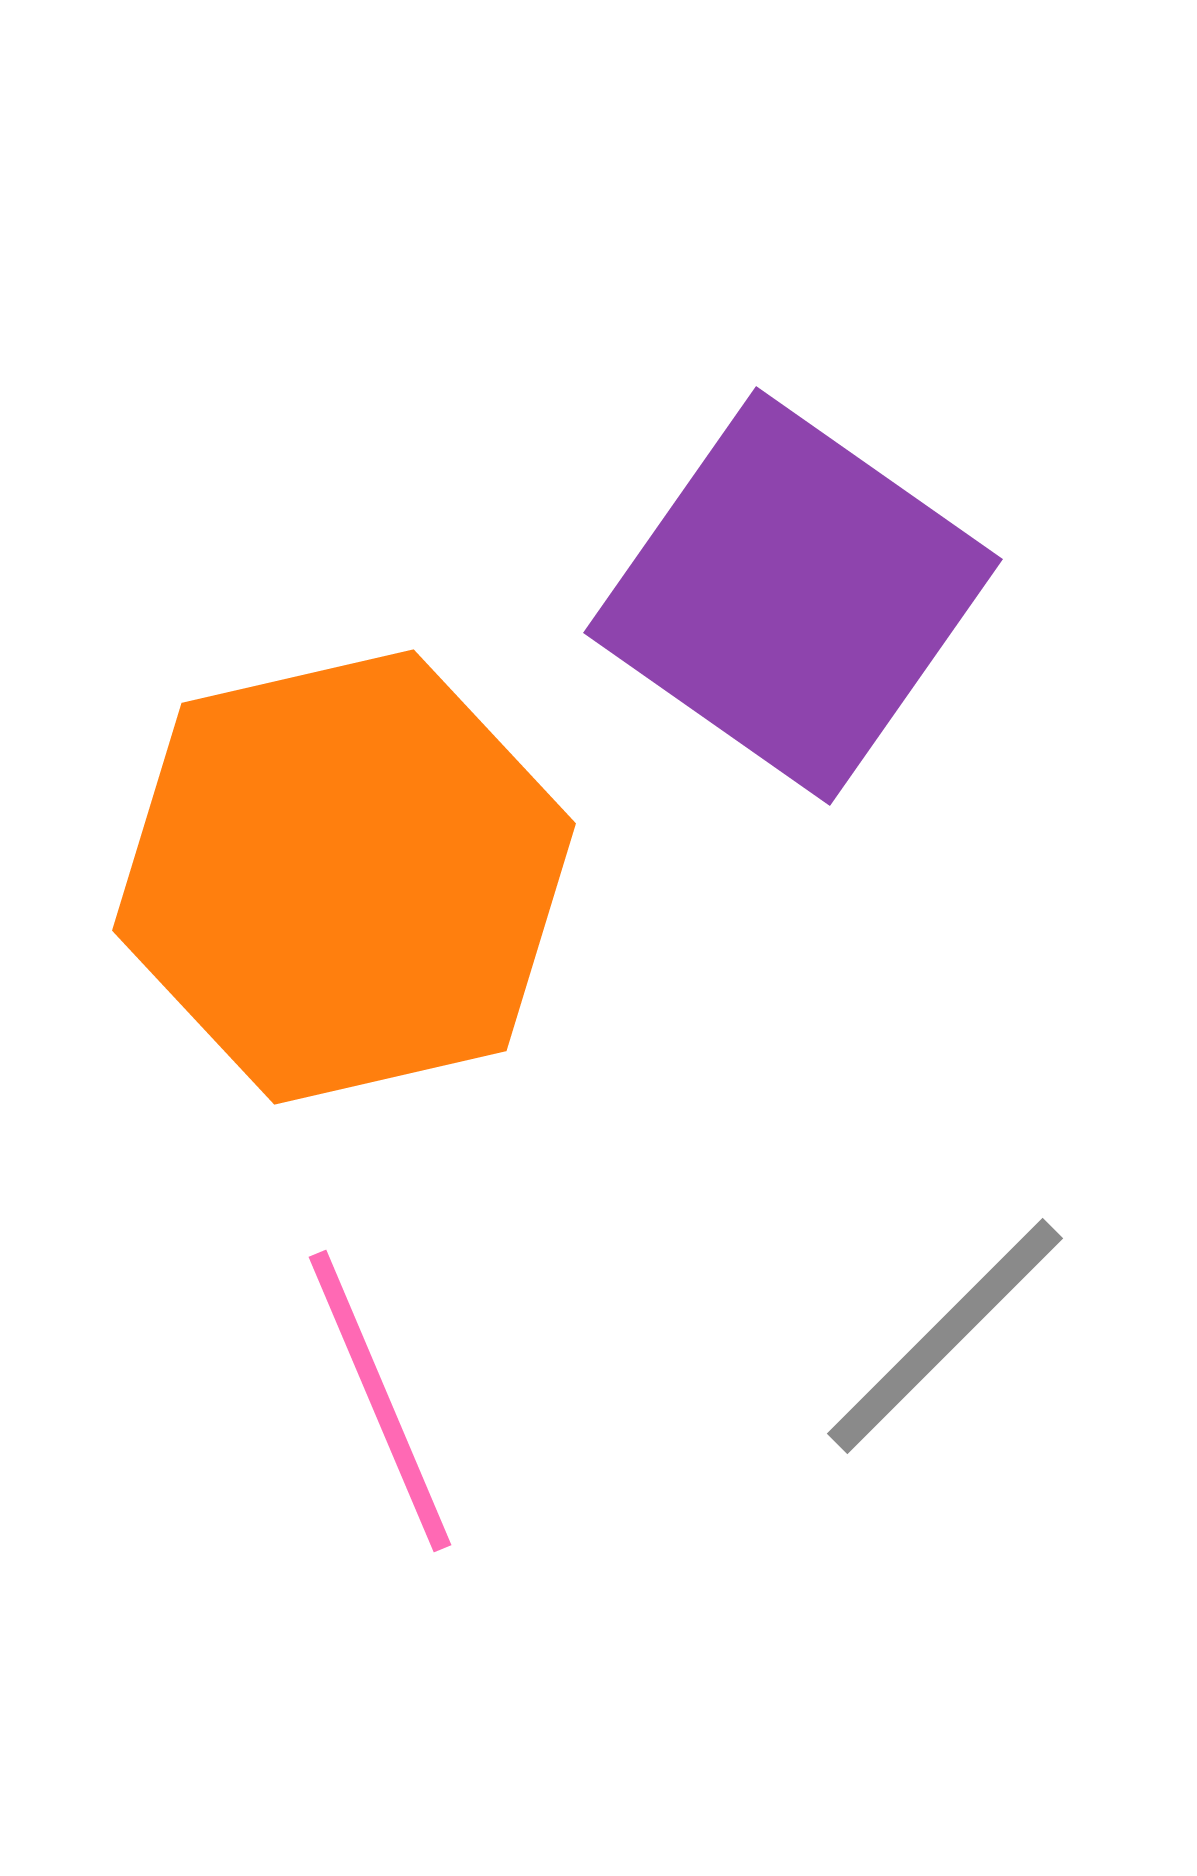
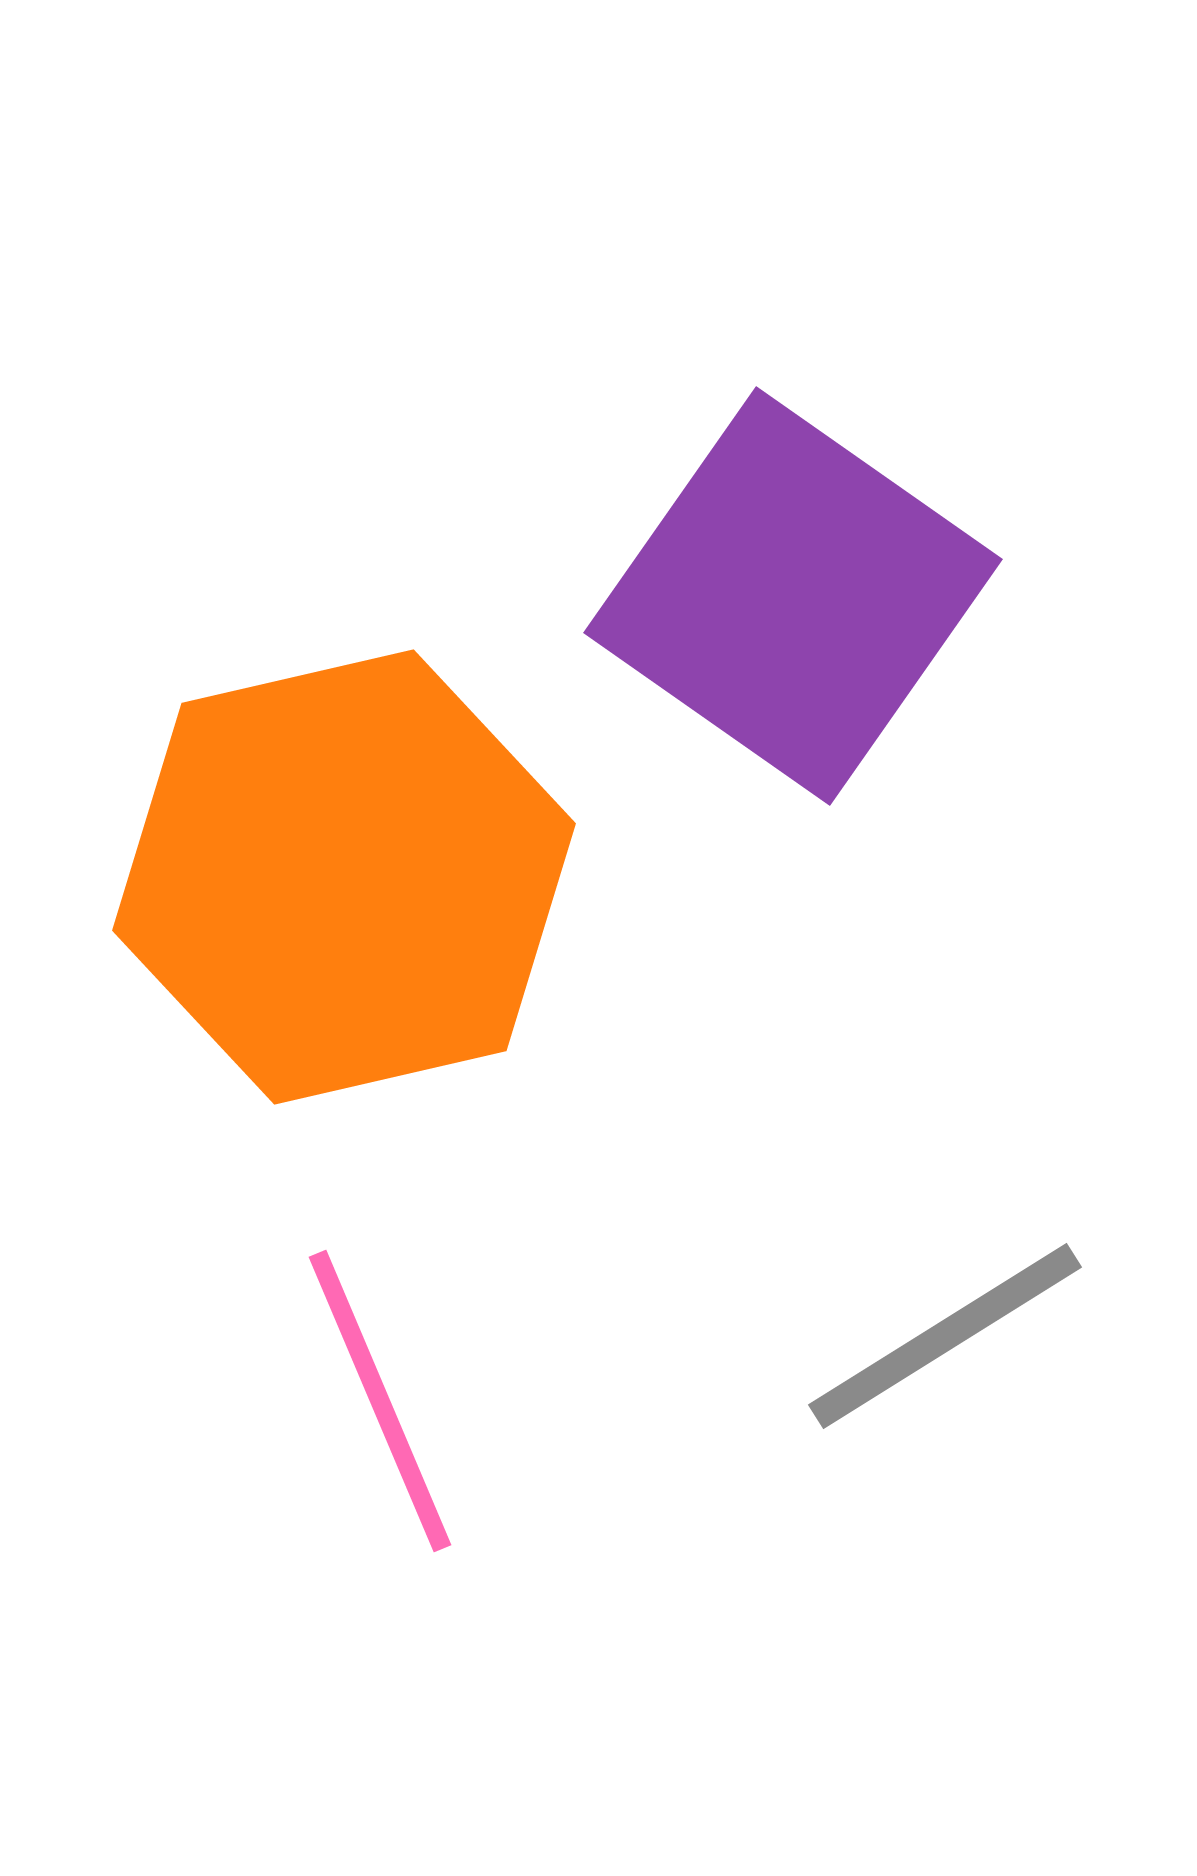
gray line: rotated 13 degrees clockwise
